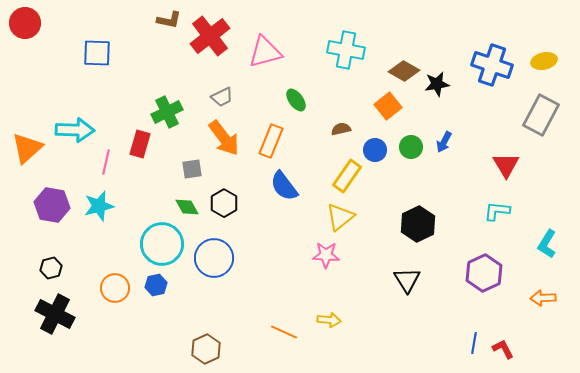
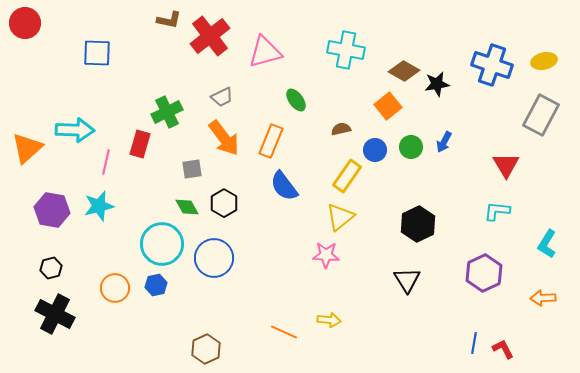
purple hexagon at (52, 205): moved 5 px down
